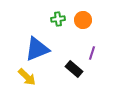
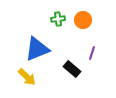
black rectangle: moved 2 px left
